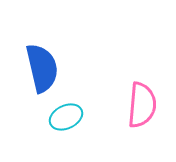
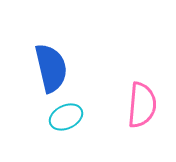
blue semicircle: moved 9 px right
